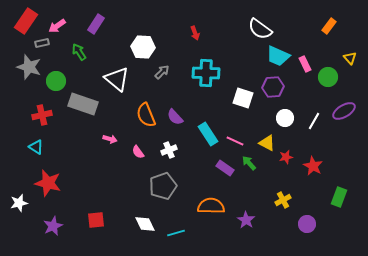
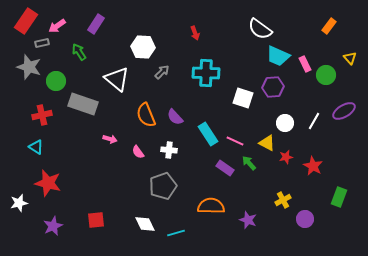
green circle at (328, 77): moved 2 px left, 2 px up
white circle at (285, 118): moved 5 px down
white cross at (169, 150): rotated 28 degrees clockwise
purple star at (246, 220): moved 2 px right; rotated 12 degrees counterclockwise
purple circle at (307, 224): moved 2 px left, 5 px up
